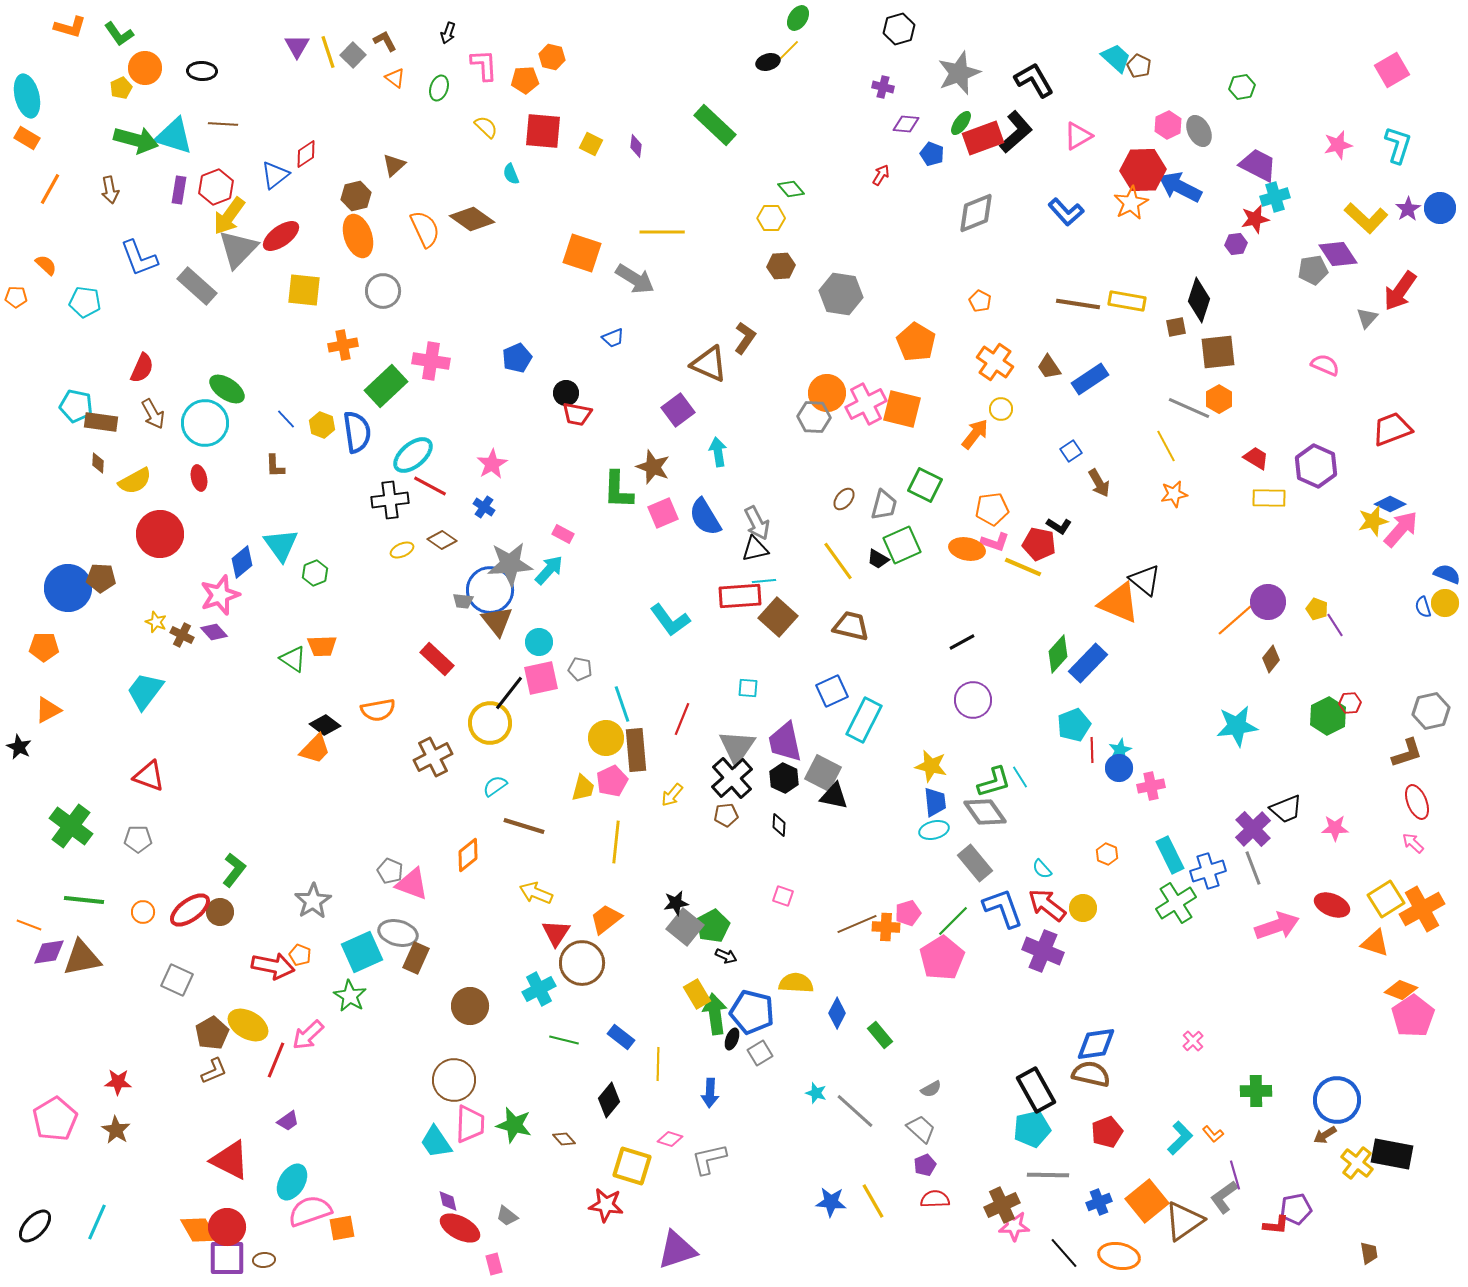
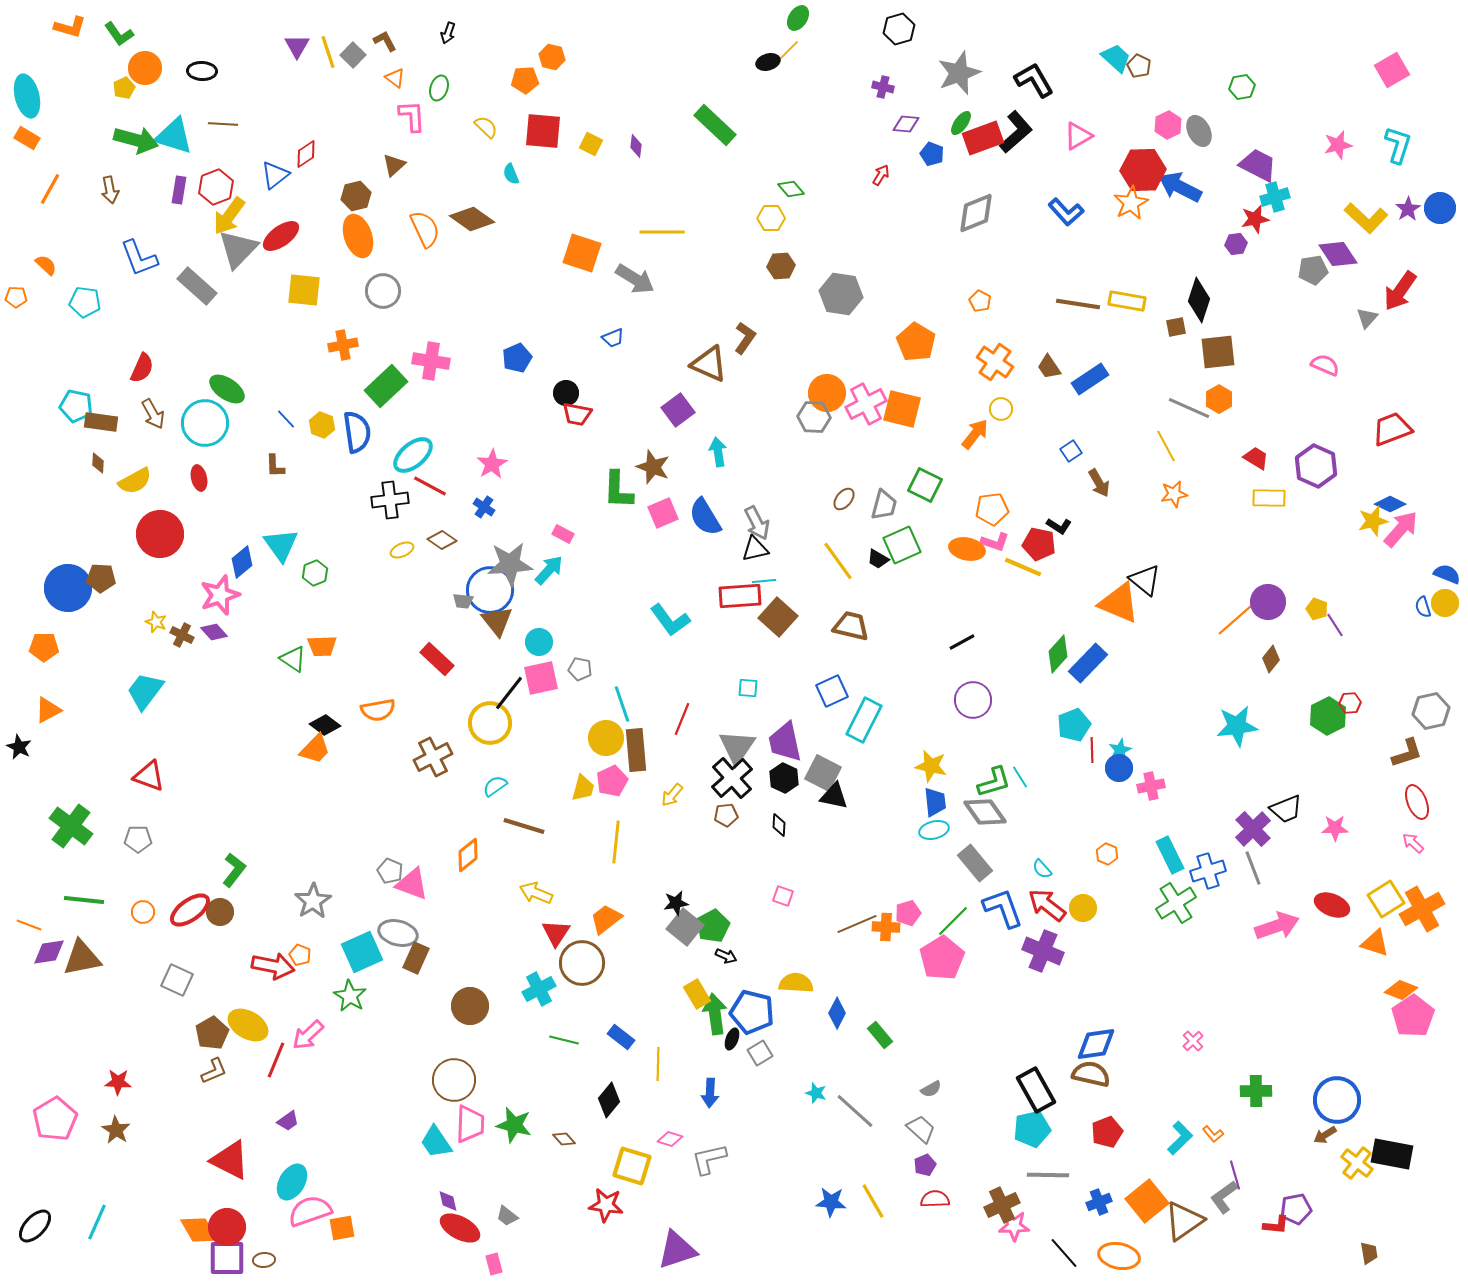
pink L-shape at (484, 65): moved 72 px left, 51 px down
yellow pentagon at (121, 88): moved 3 px right
